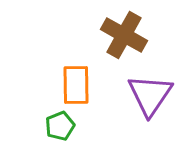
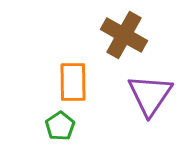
orange rectangle: moved 3 px left, 3 px up
green pentagon: rotated 12 degrees counterclockwise
